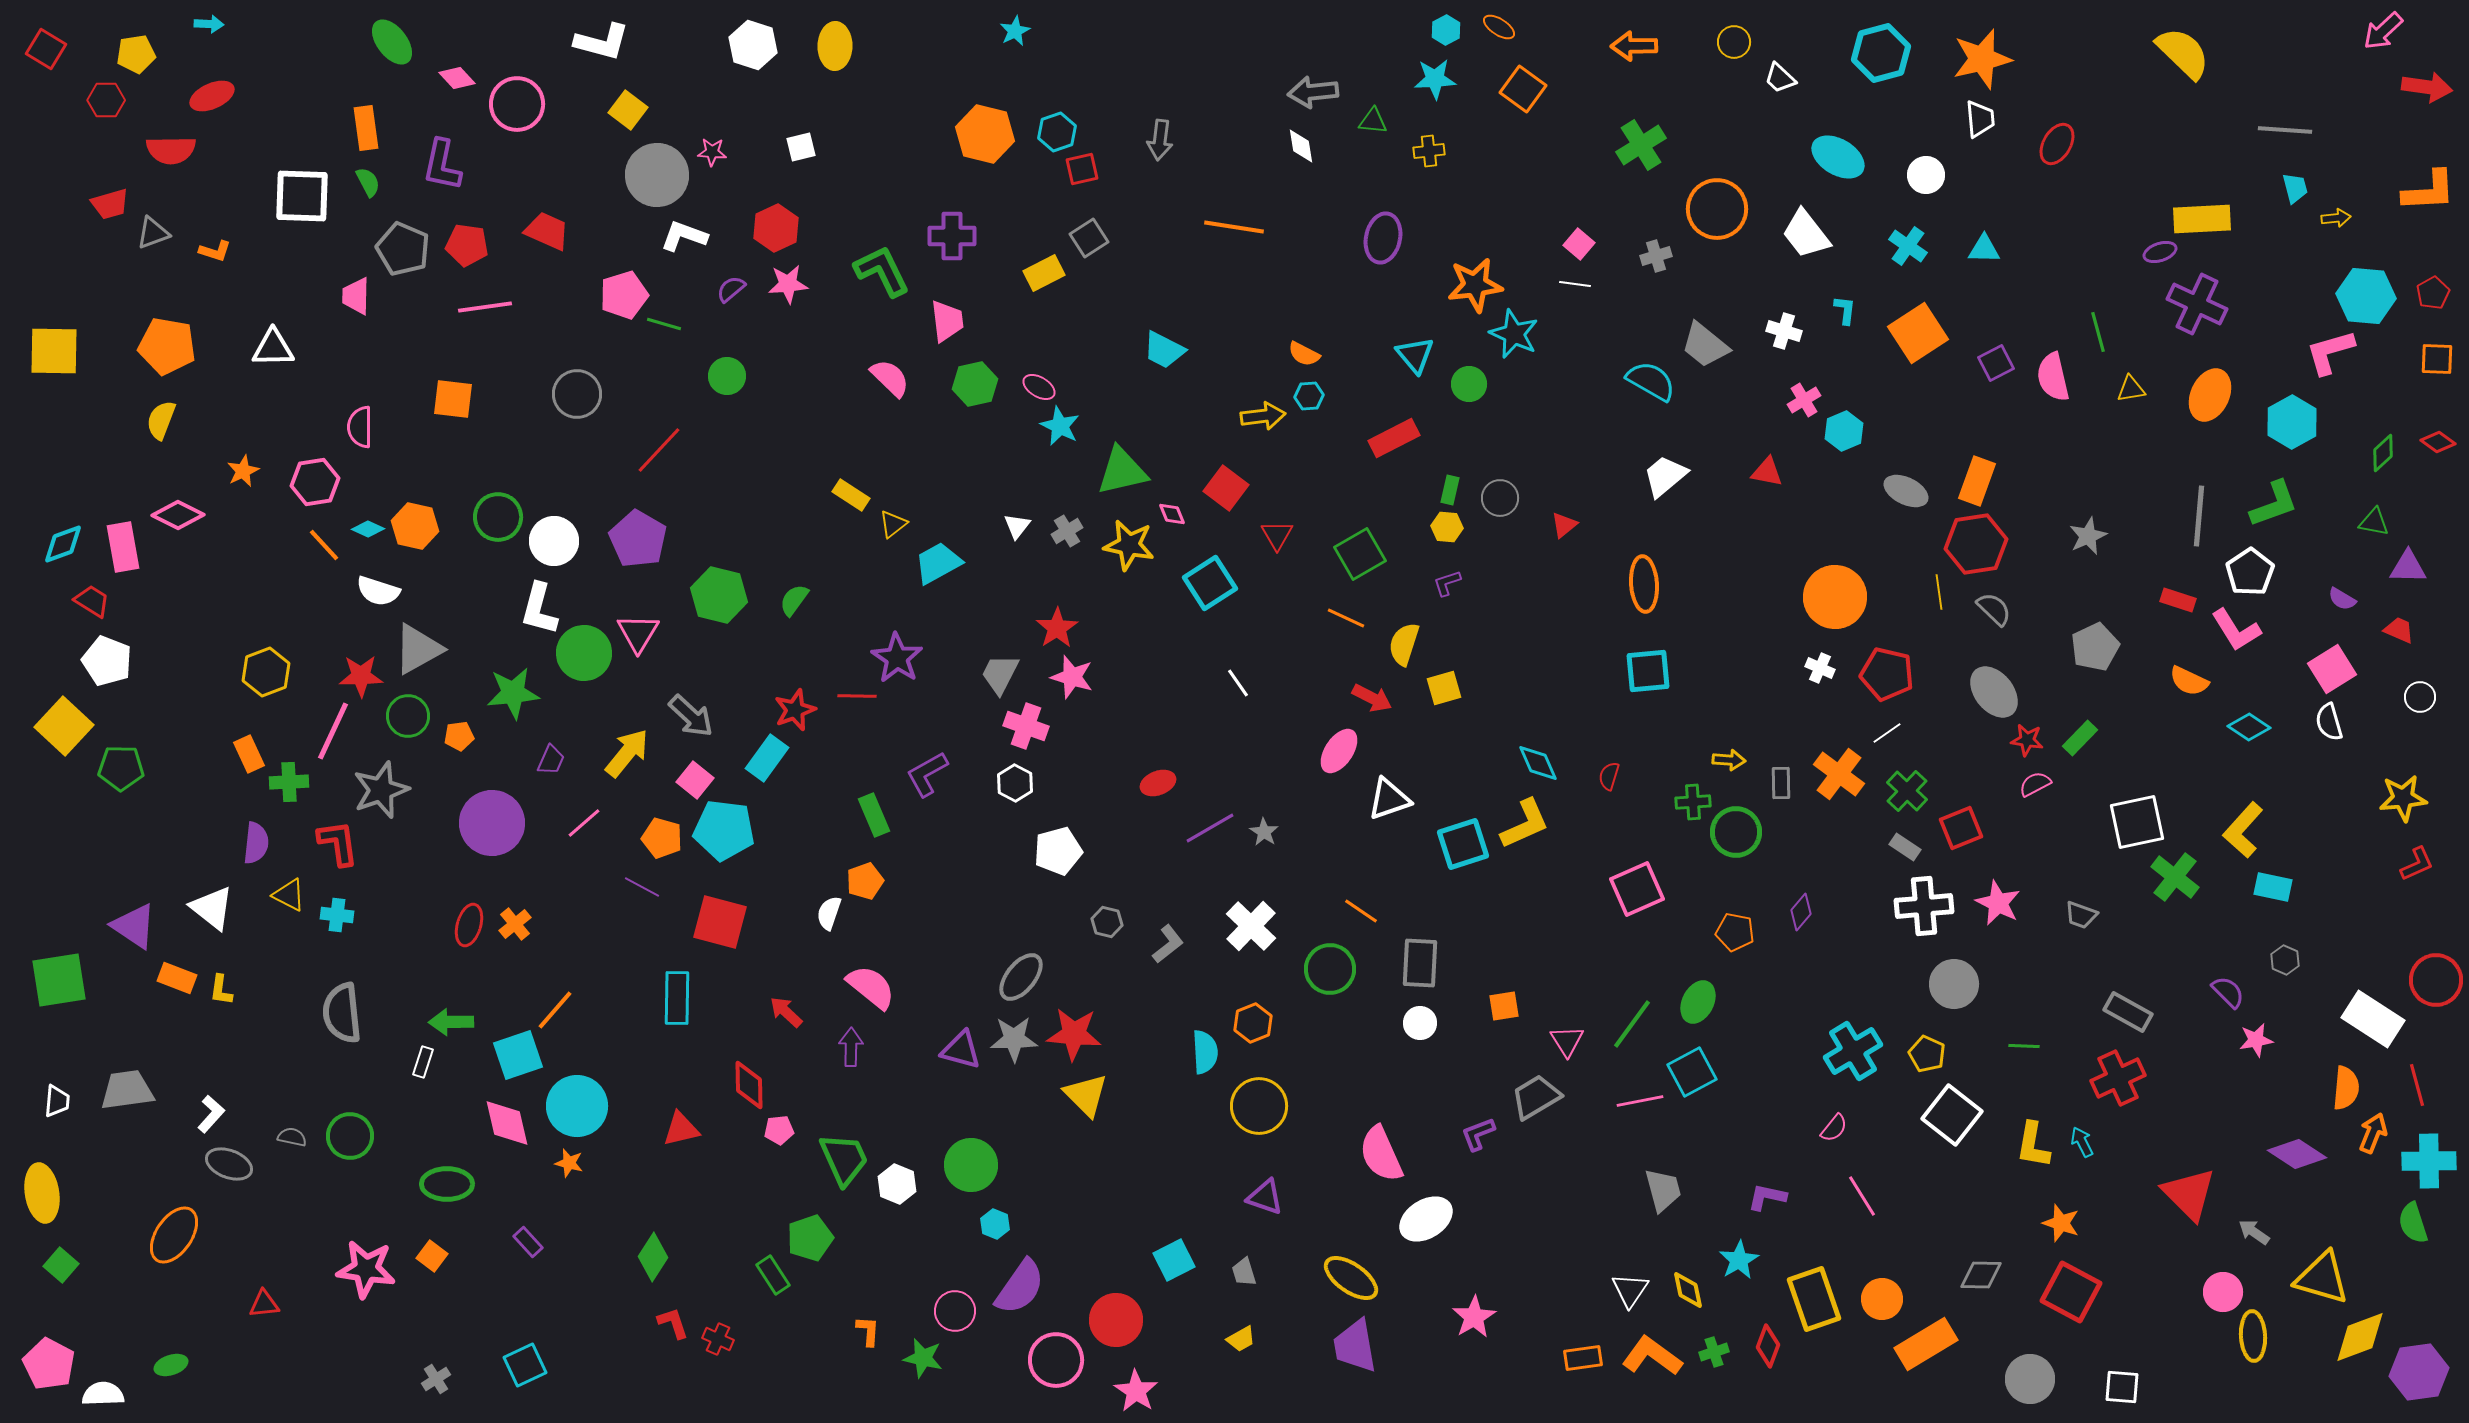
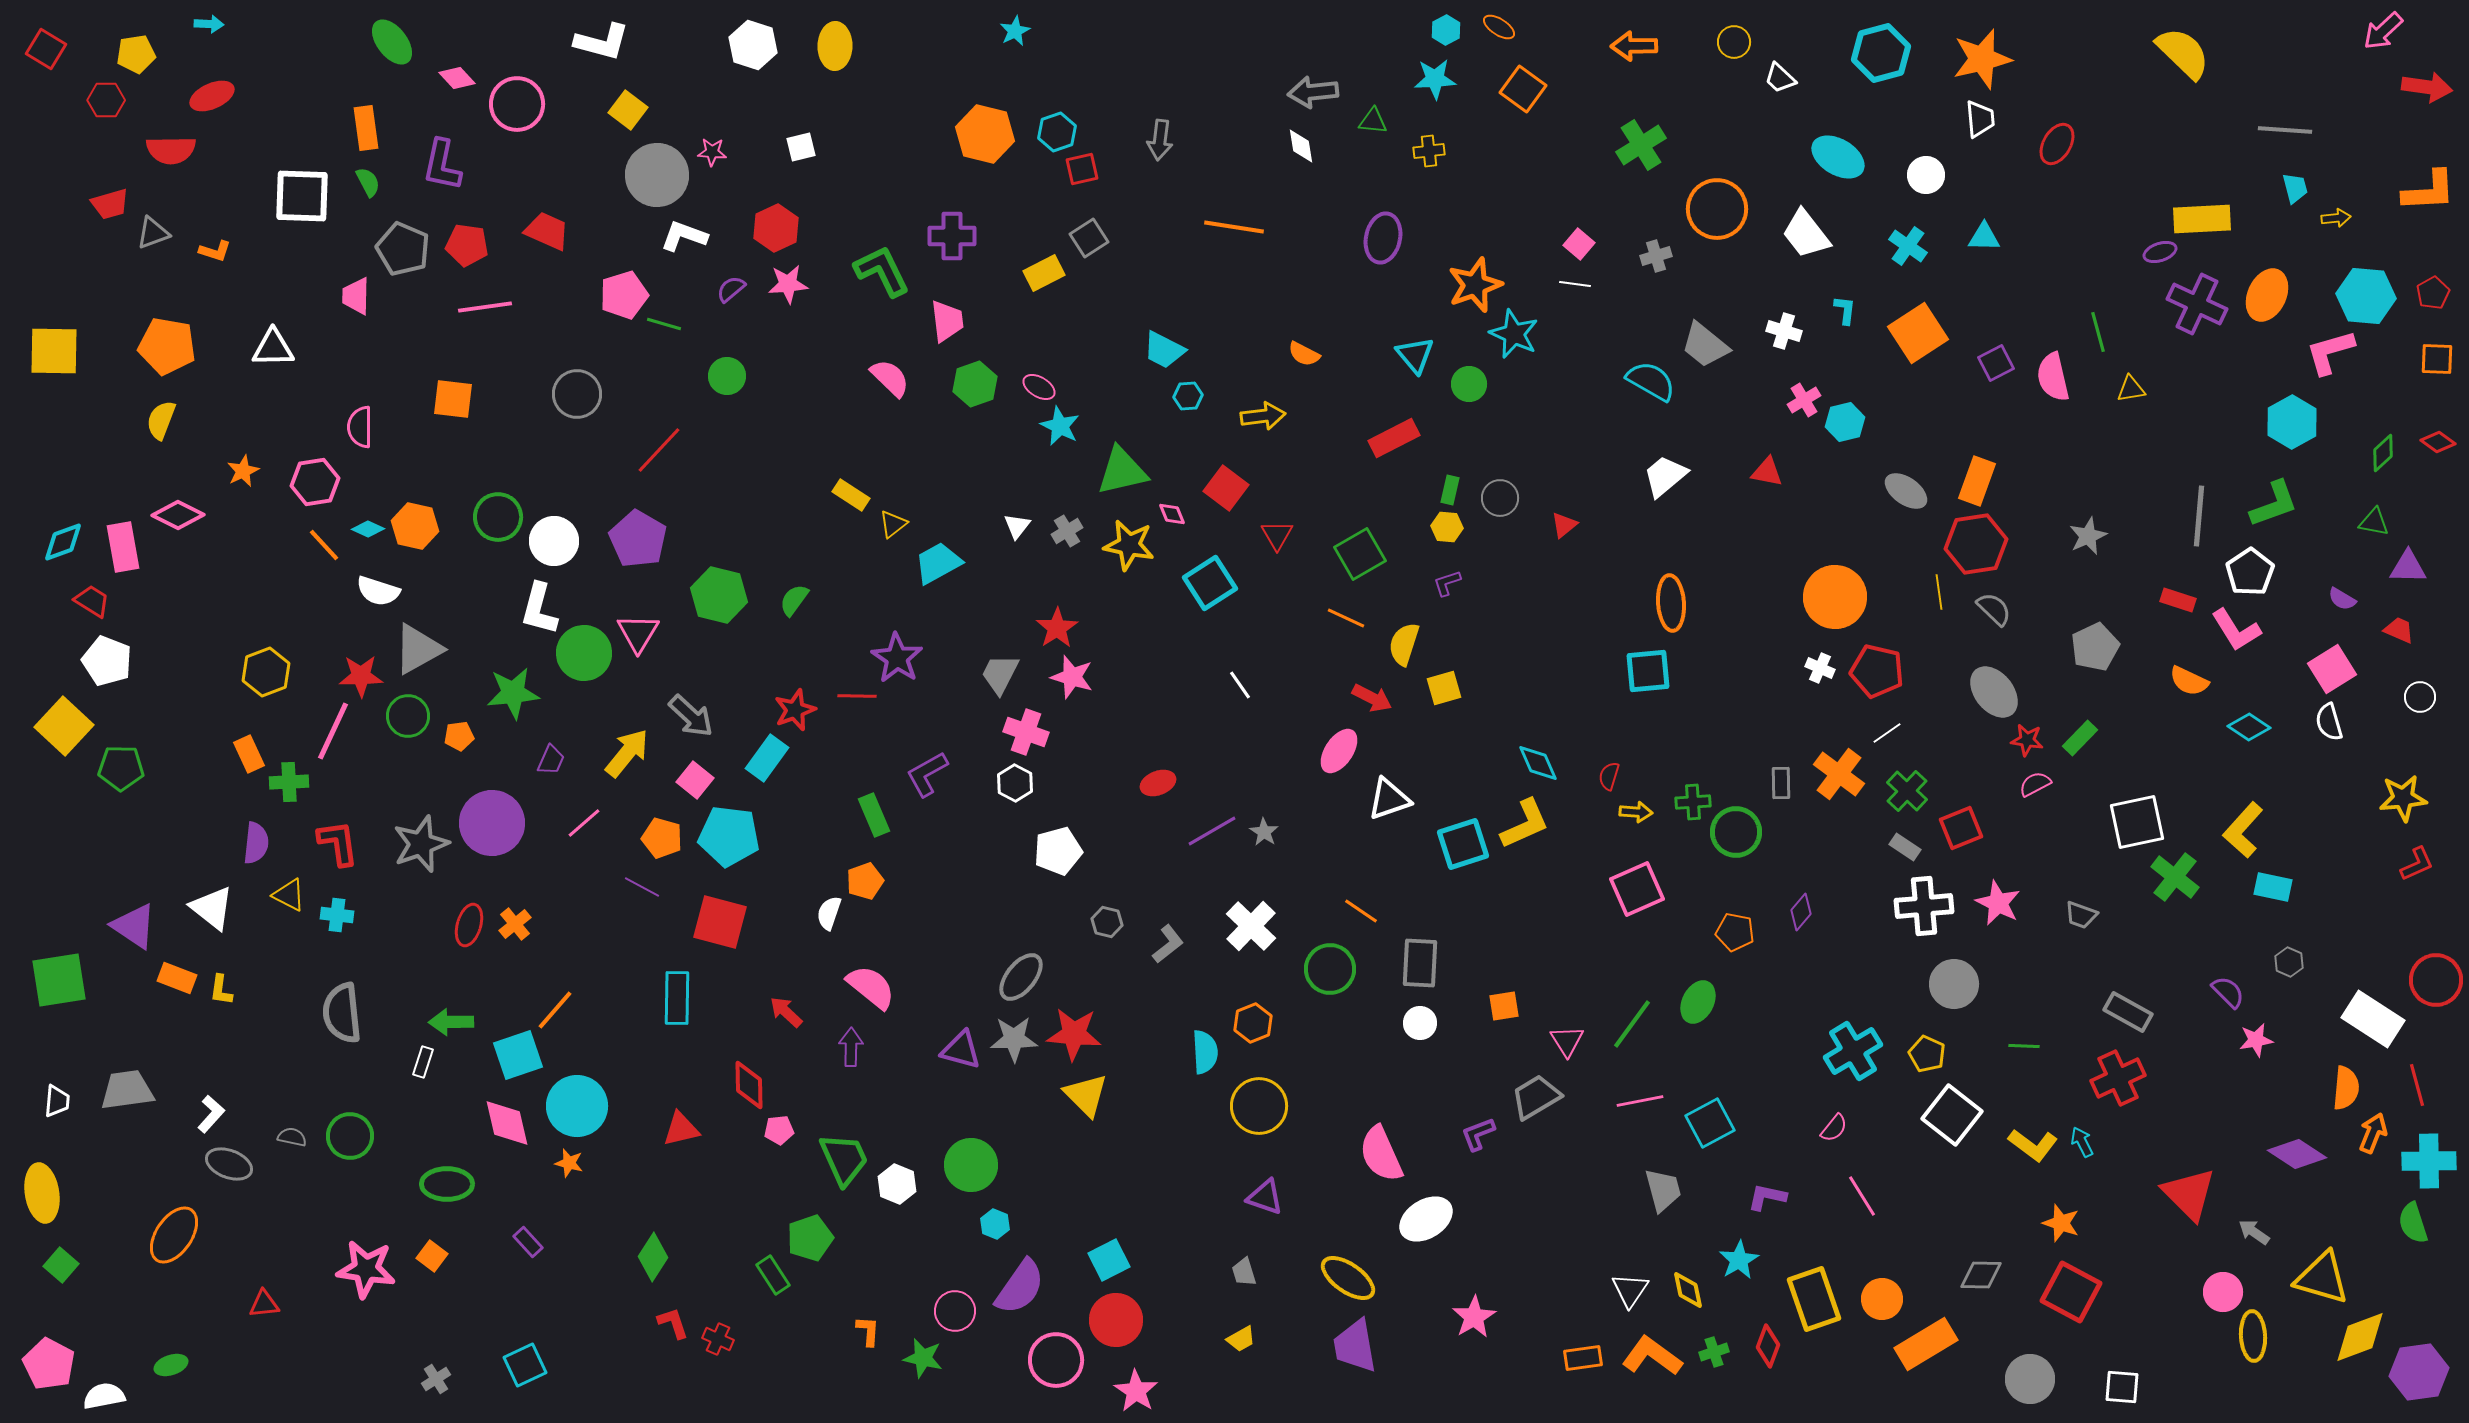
cyan triangle at (1984, 249): moved 12 px up
orange star at (1475, 285): rotated 12 degrees counterclockwise
green hexagon at (975, 384): rotated 6 degrees counterclockwise
orange ellipse at (2210, 395): moved 57 px right, 100 px up
cyan hexagon at (1309, 396): moved 121 px left
cyan hexagon at (1844, 431): moved 1 px right, 9 px up; rotated 9 degrees clockwise
gray ellipse at (1906, 491): rotated 9 degrees clockwise
cyan diamond at (63, 544): moved 2 px up
orange ellipse at (1644, 584): moved 27 px right, 19 px down
red pentagon at (1887, 674): moved 10 px left, 3 px up
white line at (1238, 683): moved 2 px right, 2 px down
pink cross at (1026, 726): moved 6 px down
yellow arrow at (1729, 760): moved 93 px left, 52 px down
gray star at (381, 790): moved 40 px right, 54 px down
purple line at (1210, 828): moved 2 px right, 3 px down
cyan pentagon at (724, 830): moved 5 px right, 6 px down
gray hexagon at (2285, 960): moved 4 px right, 2 px down
cyan square at (1692, 1072): moved 18 px right, 51 px down
yellow L-shape at (2033, 1145): rotated 63 degrees counterclockwise
cyan square at (1174, 1260): moved 65 px left
yellow ellipse at (1351, 1278): moved 3 px left
white semicircle at (103, 1394): moved 1 px right, 2 px down; rotated 9 degrees counterclockwise
